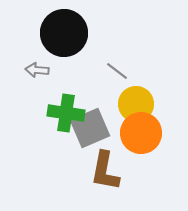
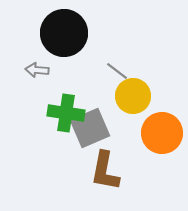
yellow circle: moved 3 px left, 8 px up
orange circle: moved 21 px right
